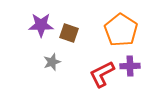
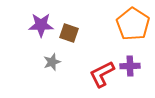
orange pentagon: moved 12 px right, 6 px up
